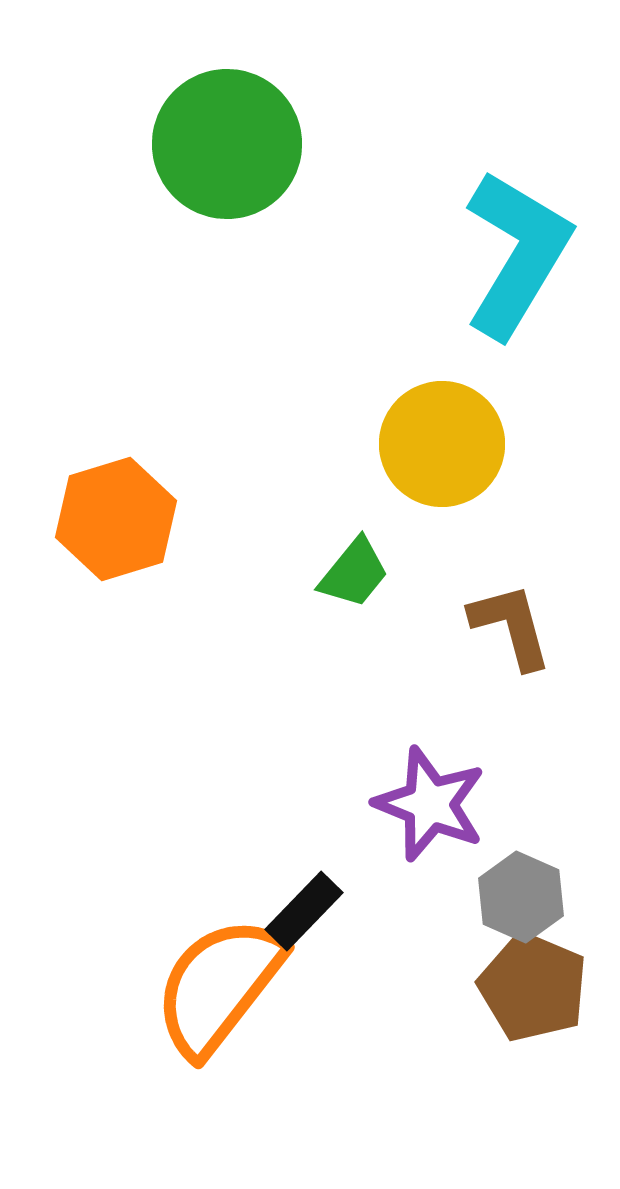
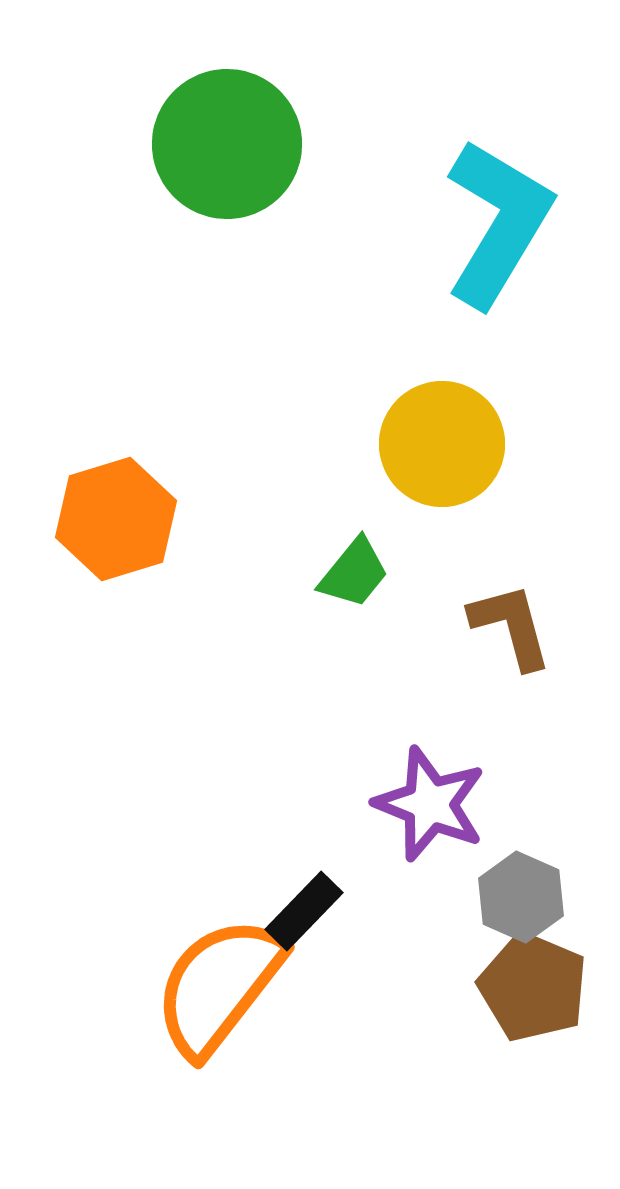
cyan L-shape: moved 19 px left, 31 px up
